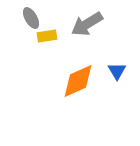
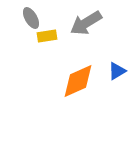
gray arrow: moved 1 px left, 1 px up
blue triangle: rotated 30 degrees clockwise
